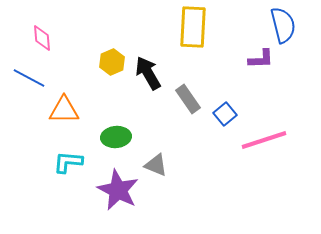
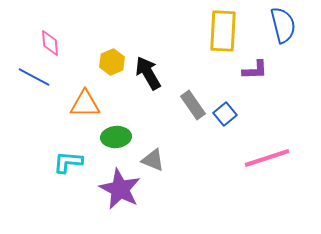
yellow rectangle: moved 30 px right, 4 px down
pink diamond: moved 8 px right, 5 px down
purple L-shape: moved 6 px left, 11 px down
blue line: moved 5 px right, 1 px up
gray rectangle: moved 5 px right, 6 px down
orange triangle: moved 21 px right, 6 px up
pink line: moved 3 px right, 18 px down
gray triangle: moved 3 px left, 5 px up
purple star: moved 2 px right, 1 px up
